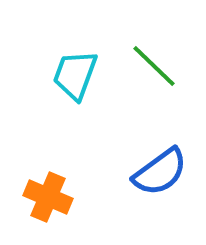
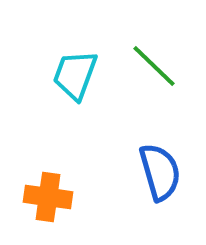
blue semicircle: rotated 70 degrees counterclockwise
orange cross: rotated 15 degrees counterclockwise
